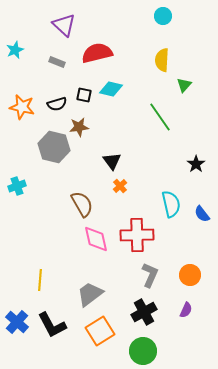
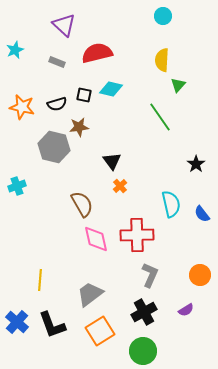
green triangle: moved 6 px left
orange circle: moved 10 px right
purple semicircle: rotated 35 degrees clockwise
black L-shape: rotated 8 degrees clockwise
